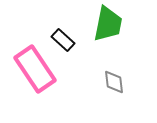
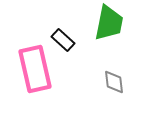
green trapezoid: moved 1 px right, 1 px up
pink rectangle: rotated 21 degrees clockwise
